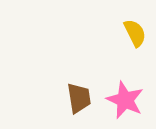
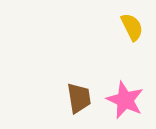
yellow semicircle: moved 3 px left, 6 px up
